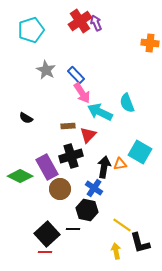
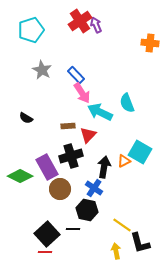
purple arrow: moved 2 px down
gray star: moved 4 px left
orange triangle: moved 4 px right, 3 px up; rotated 16 degrees counterclockwise
